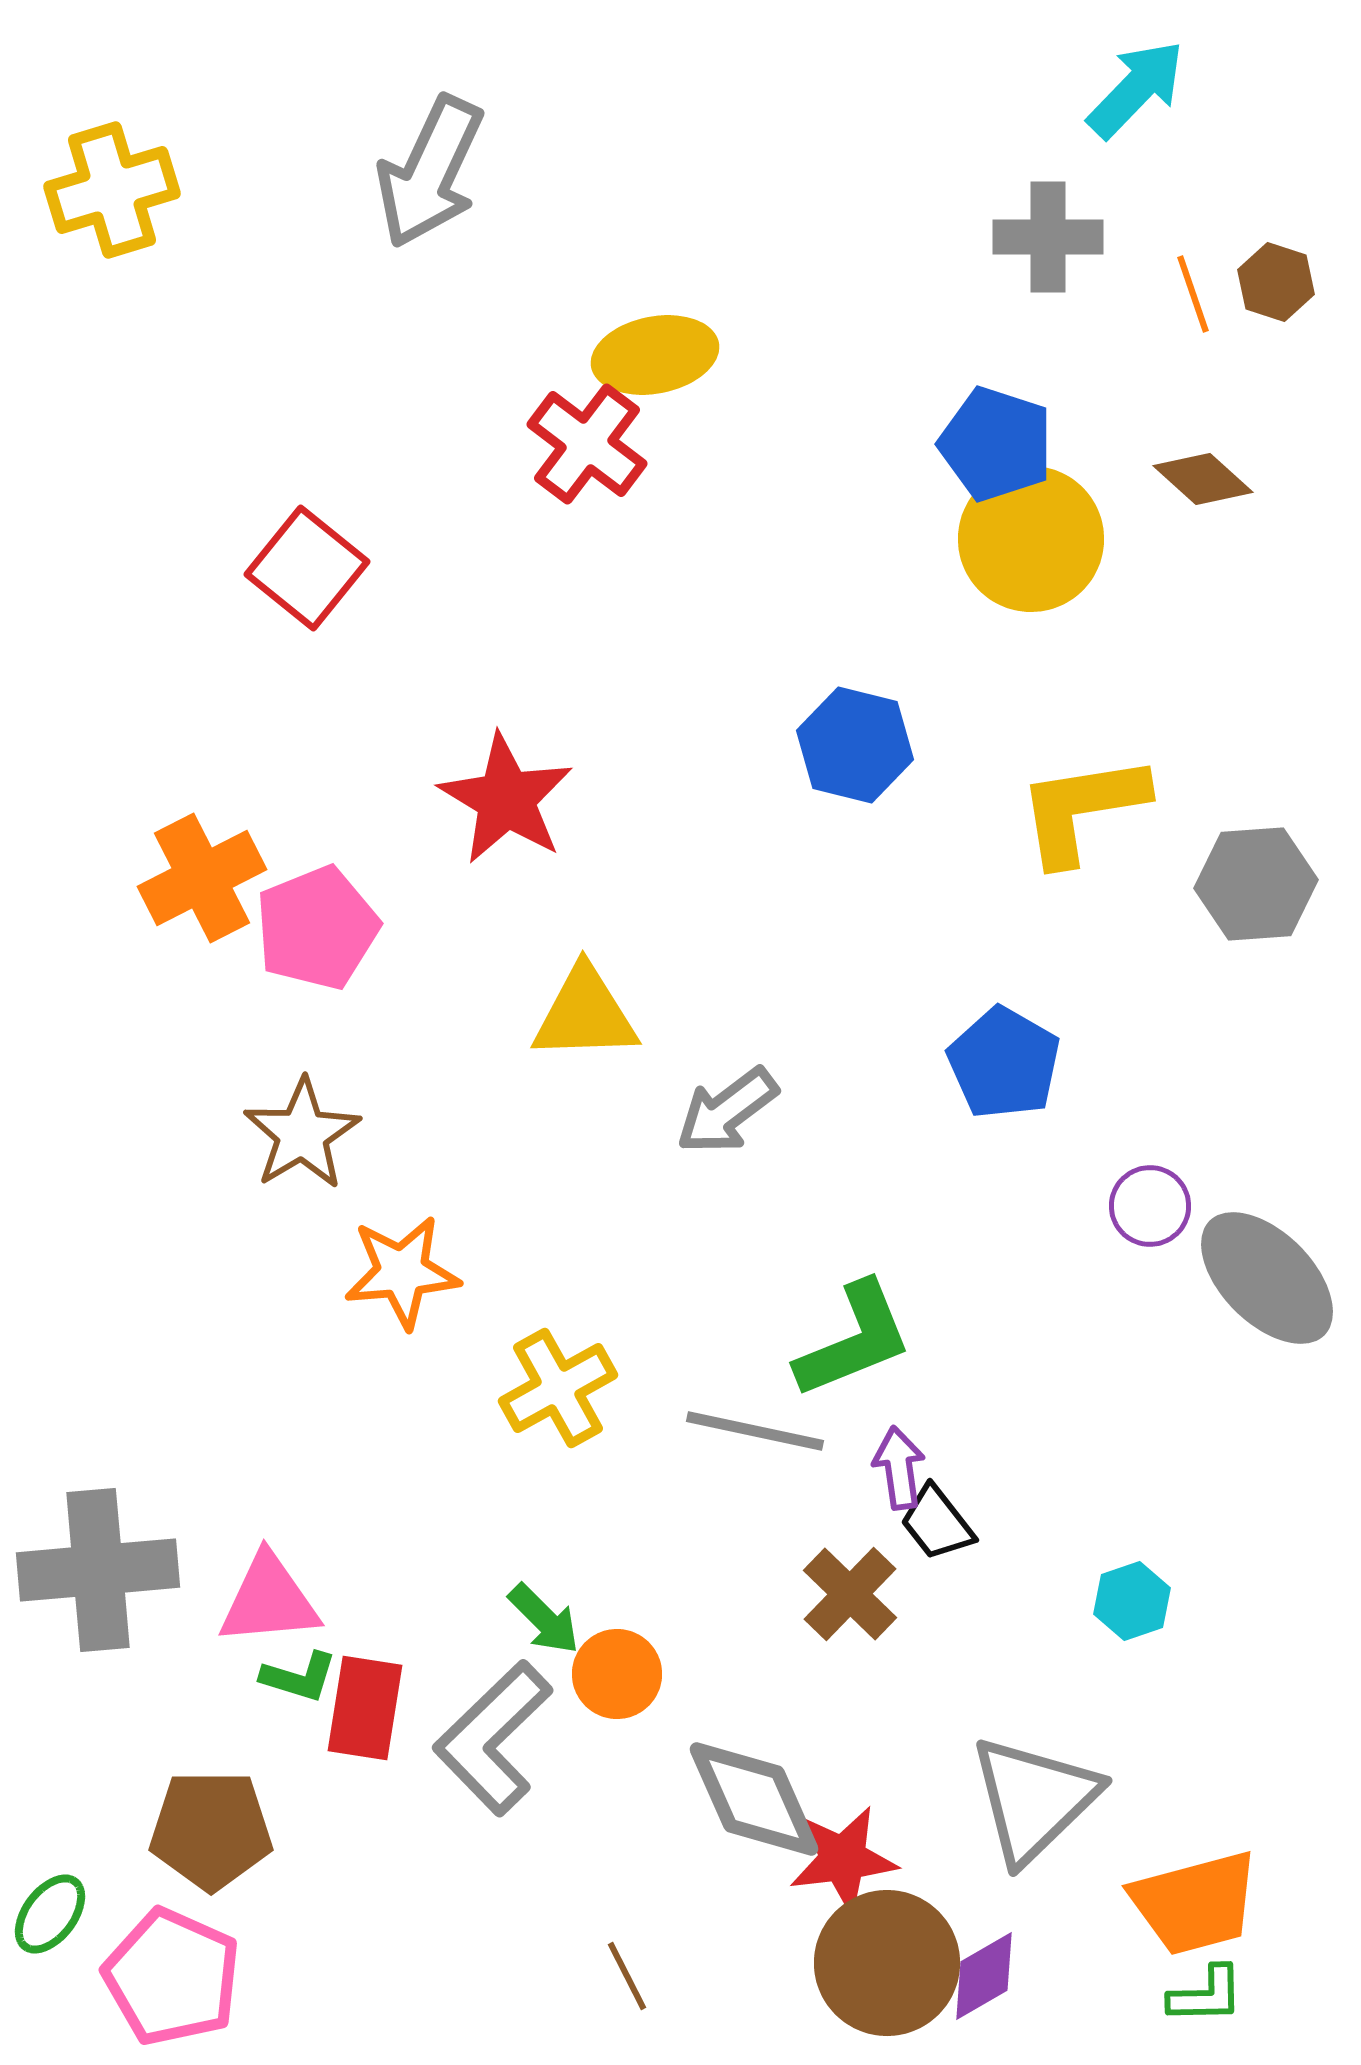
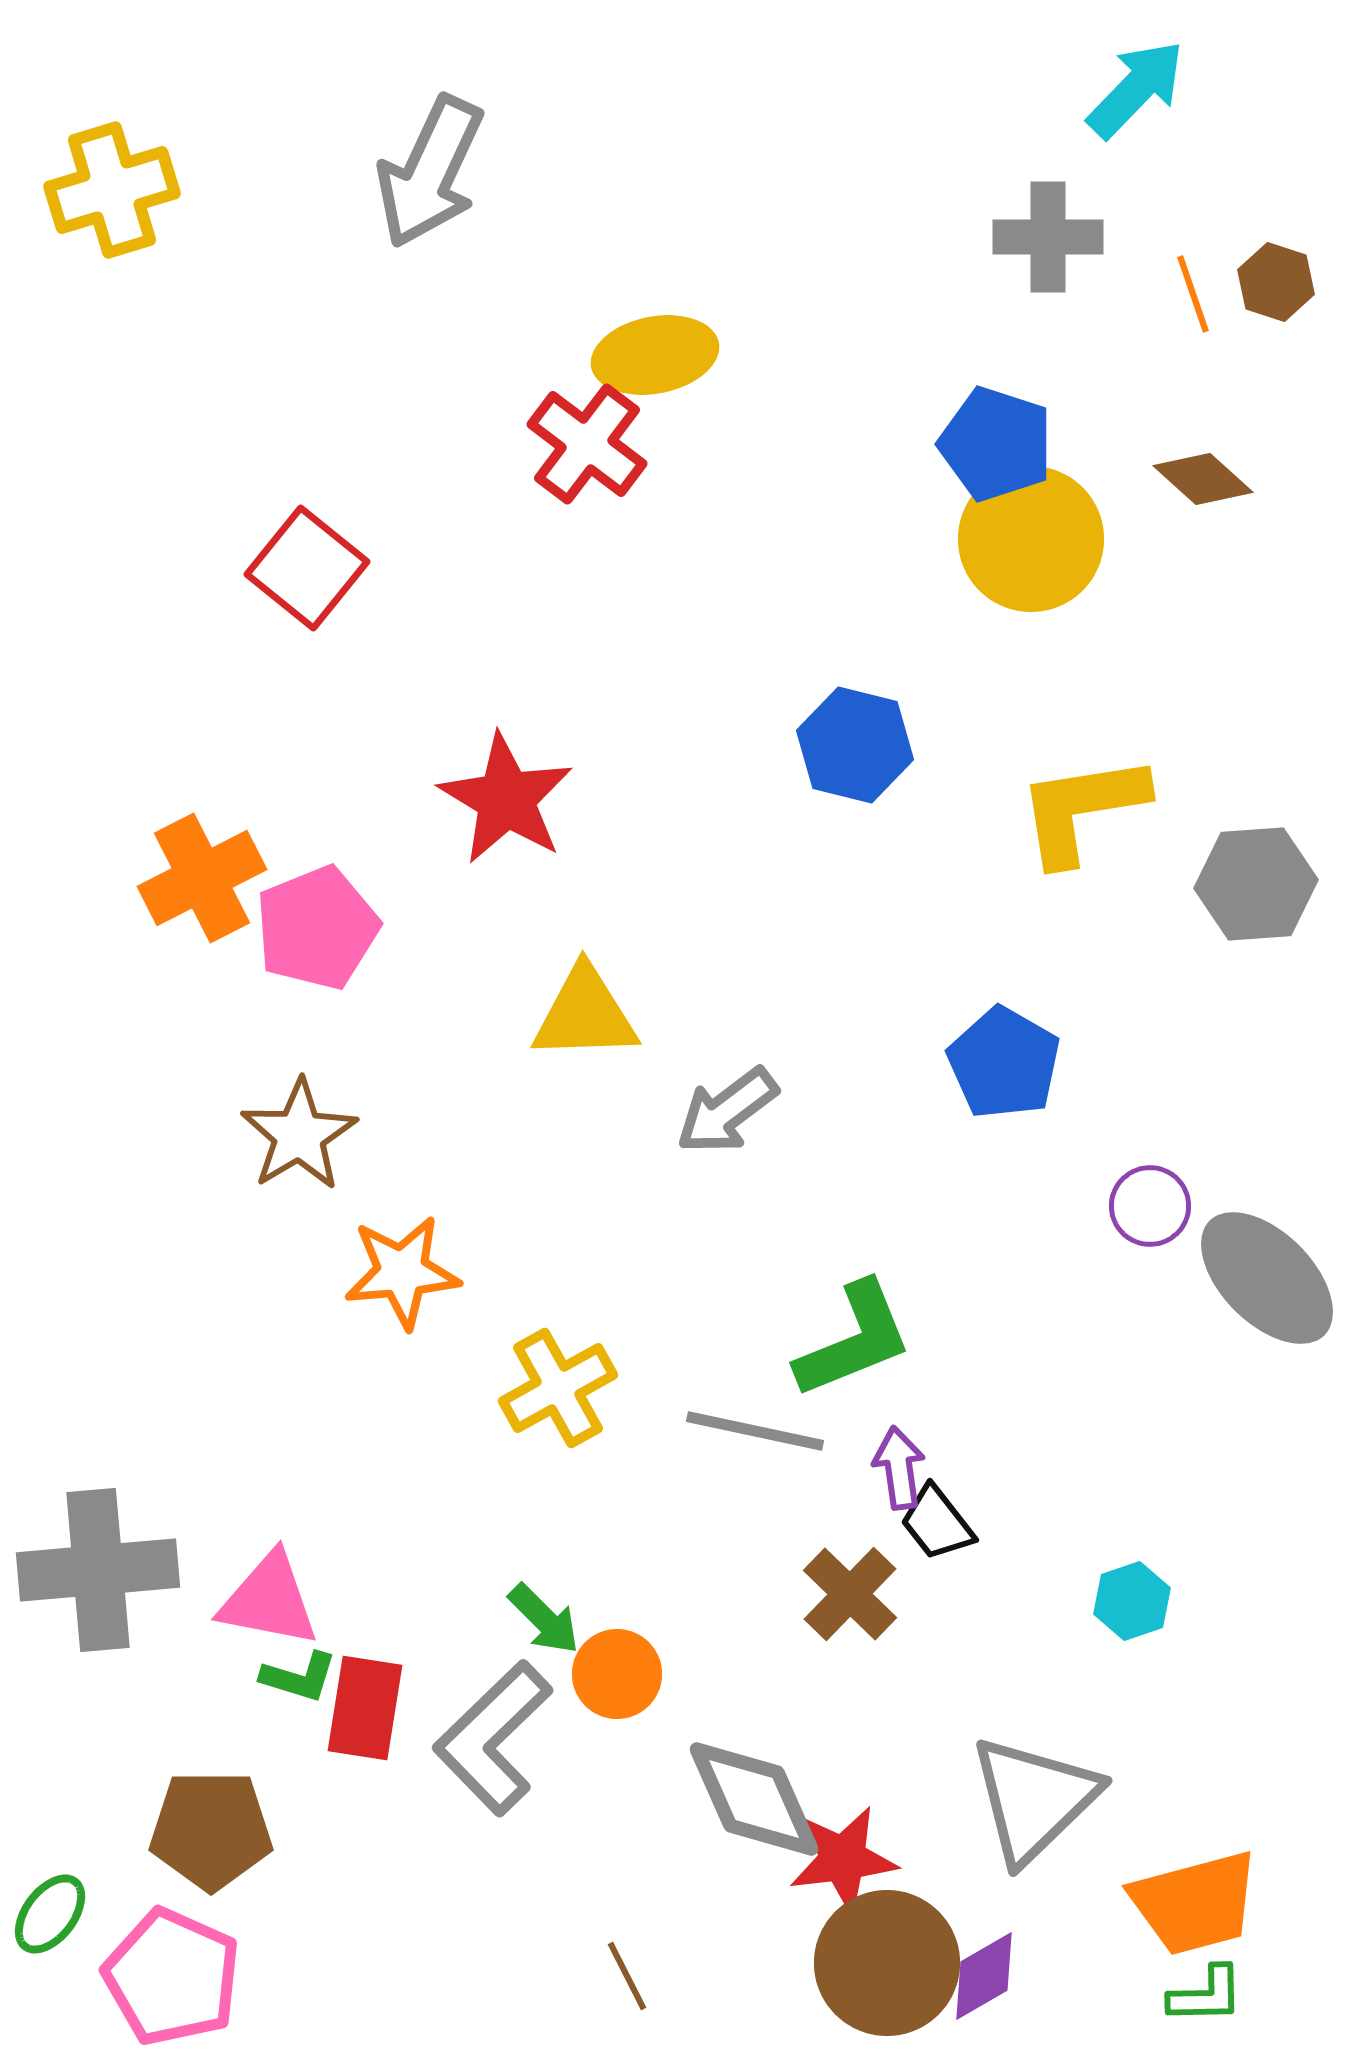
brown star at (302, 1134): moved 3 px left, 1 px down
pink triangle at (269, 1600): rotated 16 degrees clockwise
